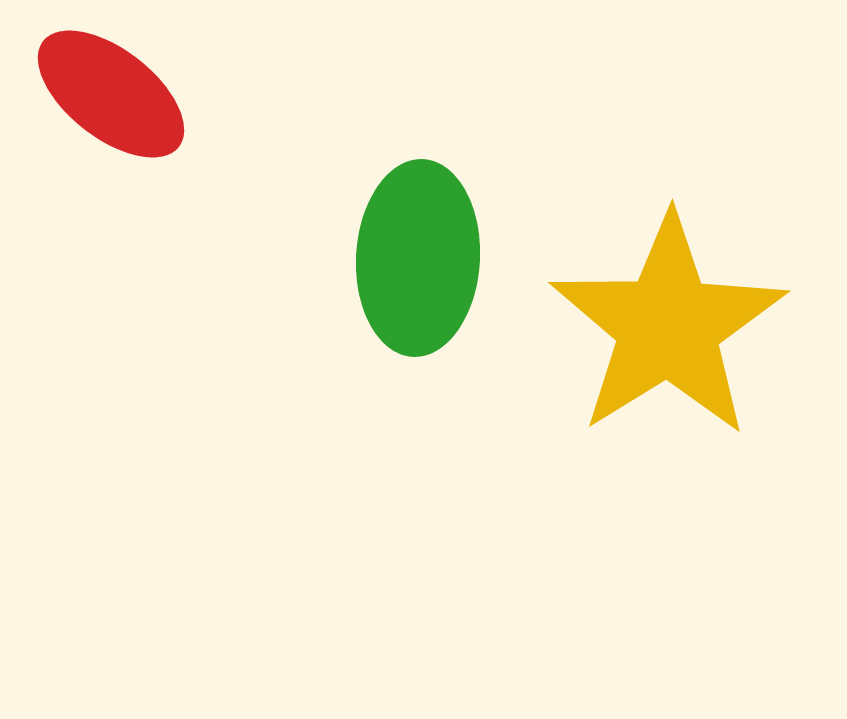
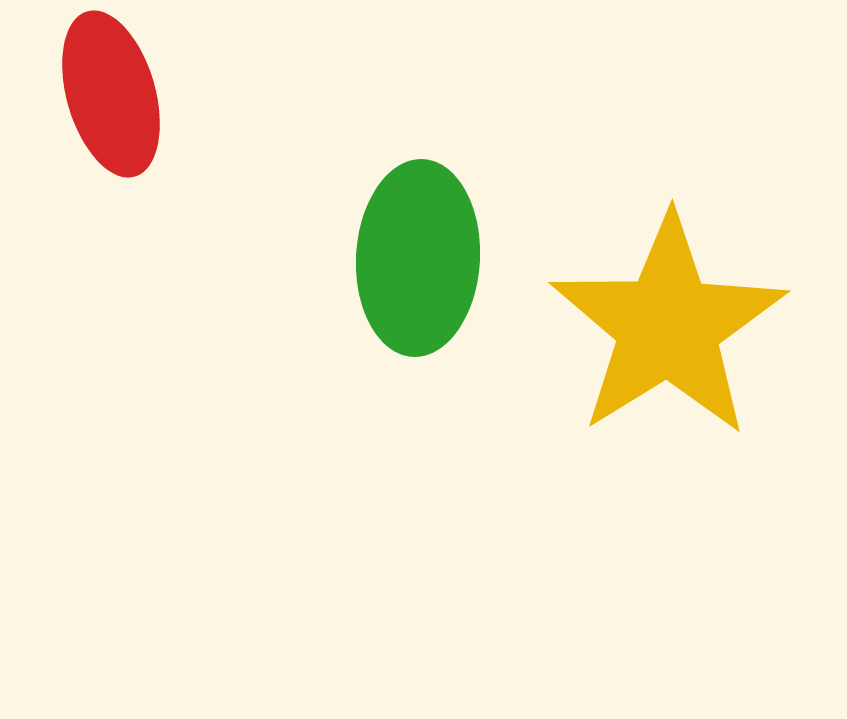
red ellipse: rotated 36 degrees clockwise
